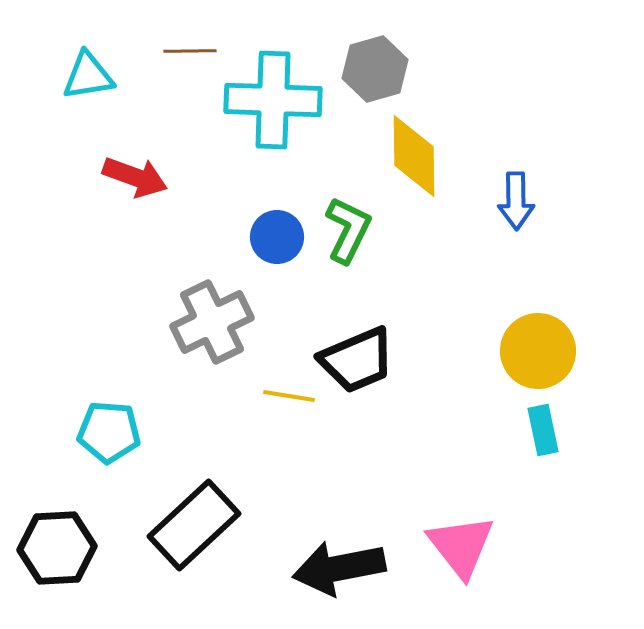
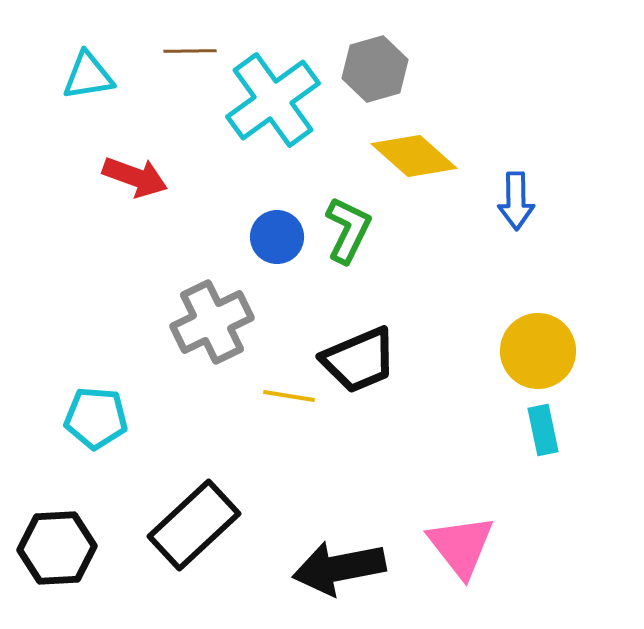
cyan cross: rotated 38 degrees counterclockwise
yellow diamond: rotated 48 degrees counterclockwise
black trapezoid: moved 2 px right
cyan pentagon: moved 13 px left, 14 px up
